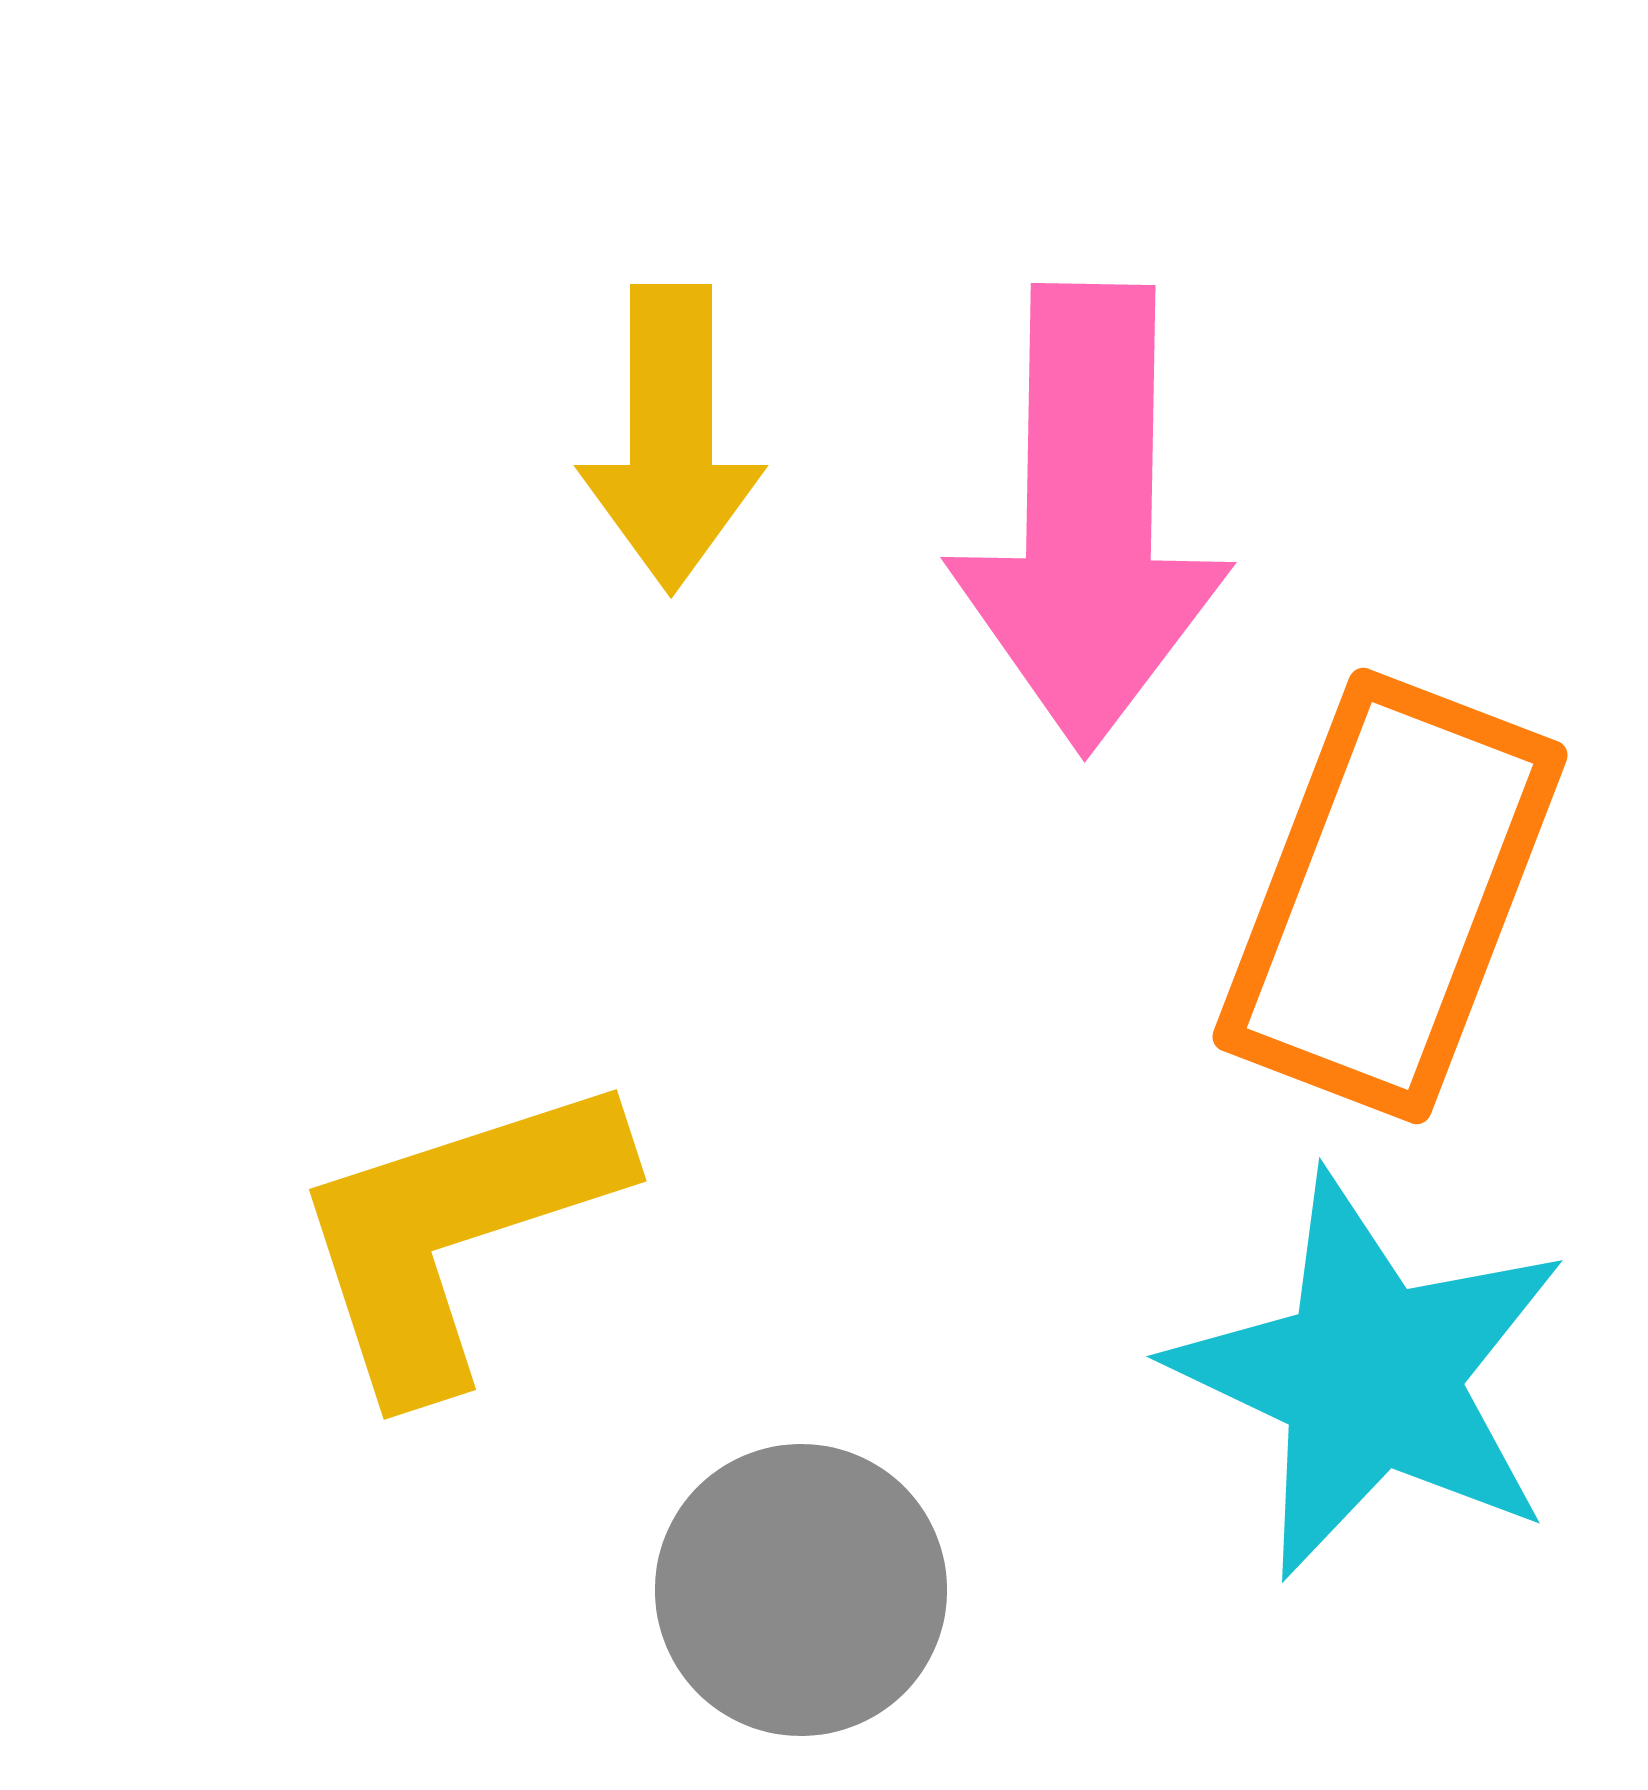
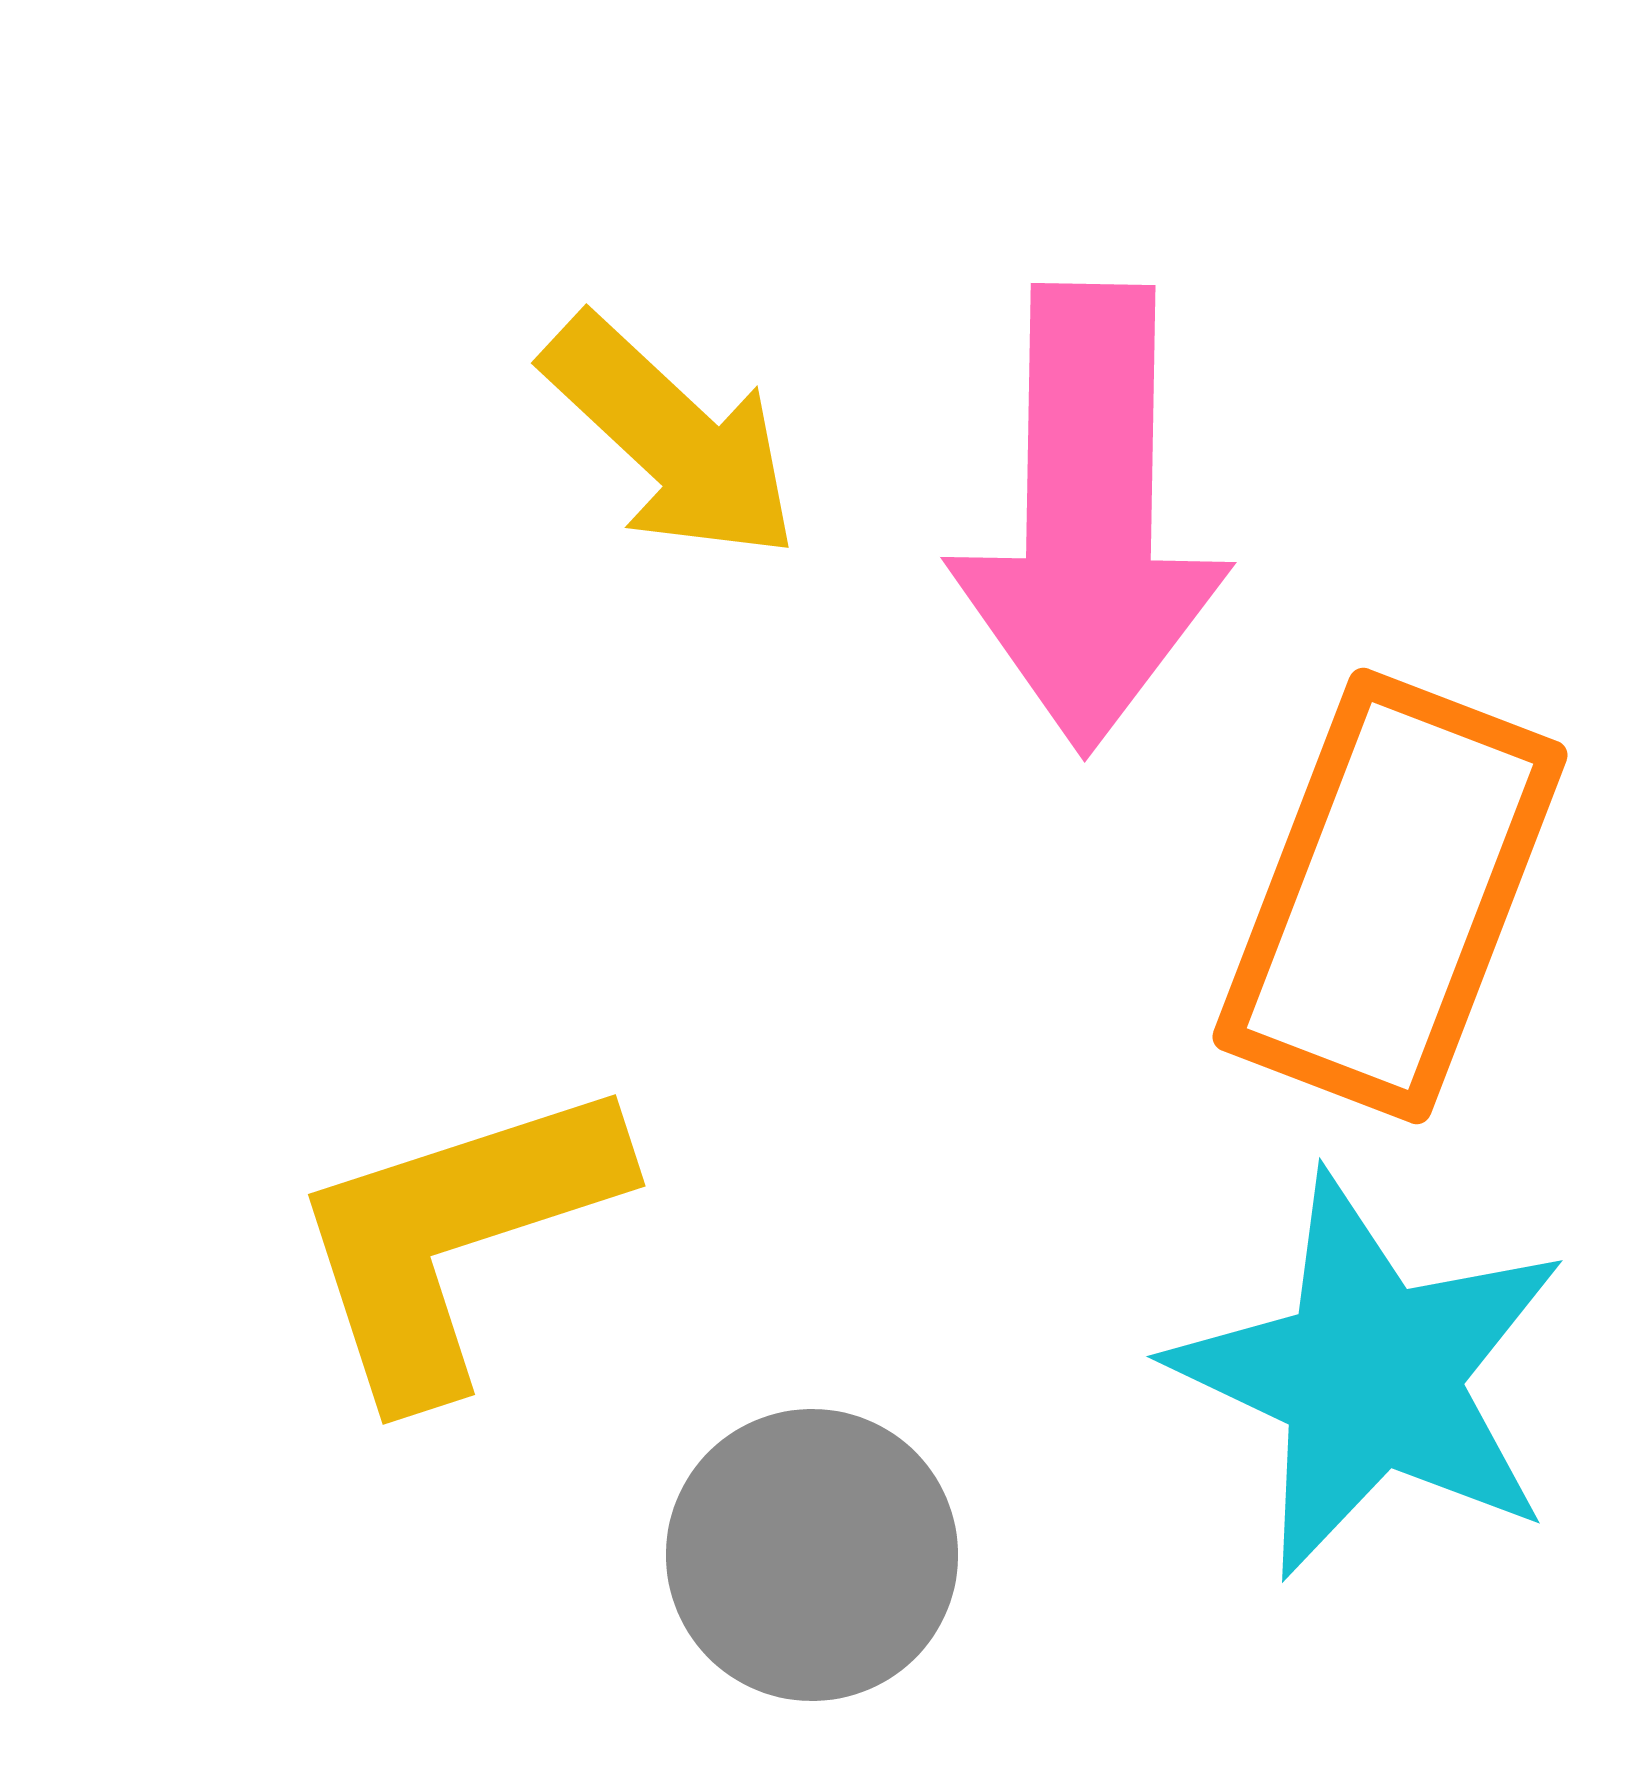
yellow arrow: rotated 47 degrees counterclockwise
yellow L-shape: moved 1 px left, 5 px down
gray circle: moved 11 px right, 35 px up
